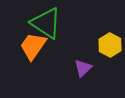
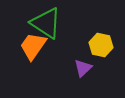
yellow hexagon: moved 9 px left; rotated 15 degrees counterclockwise
